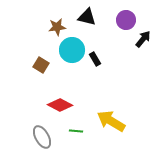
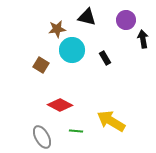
brown star: moved 2 px down
black arrow: rotated 48 degrees counterclockwise
black rectangle: moved 10 px right, 1 px up
